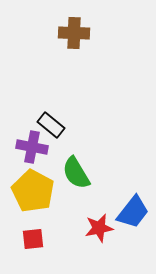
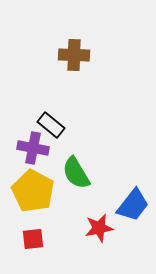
brown cross: moved 22 px down
purple cross: moved 1 px right, 1 px down
blue trapezoid: moved 7 px up
